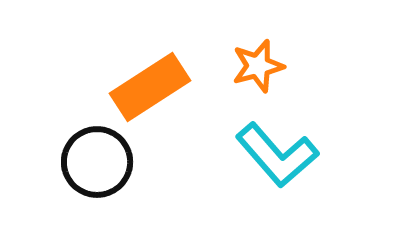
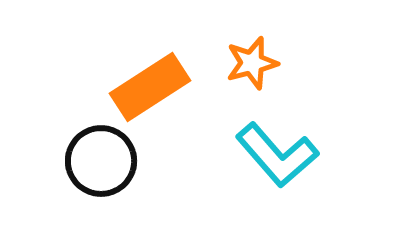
orange star: moved 6 px left, 3 px up
black circle: moved 4 px right, 1 px up
